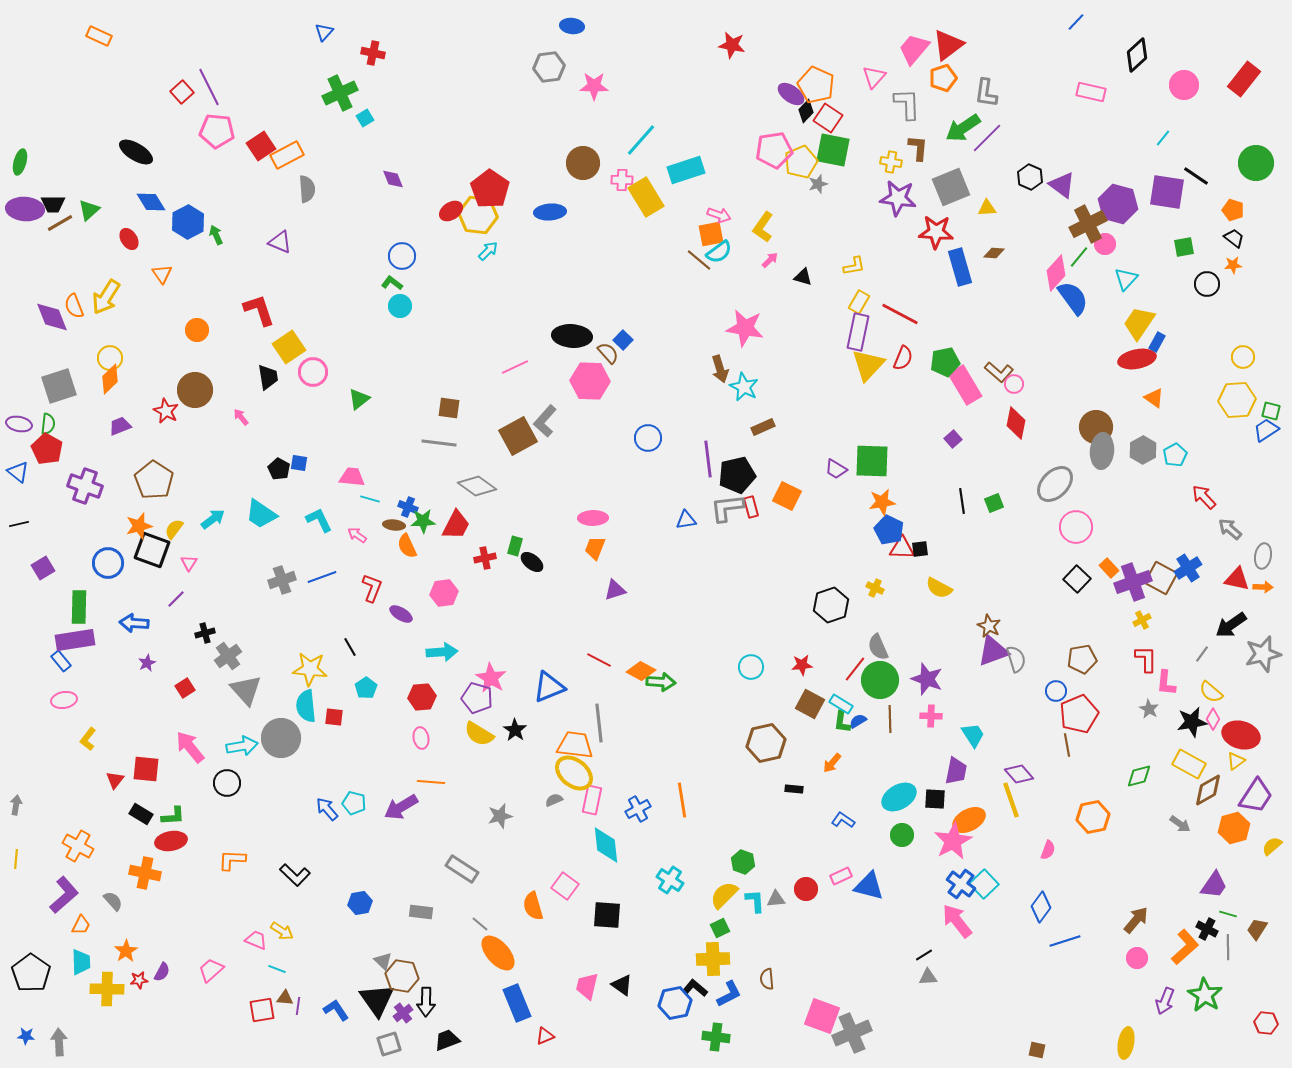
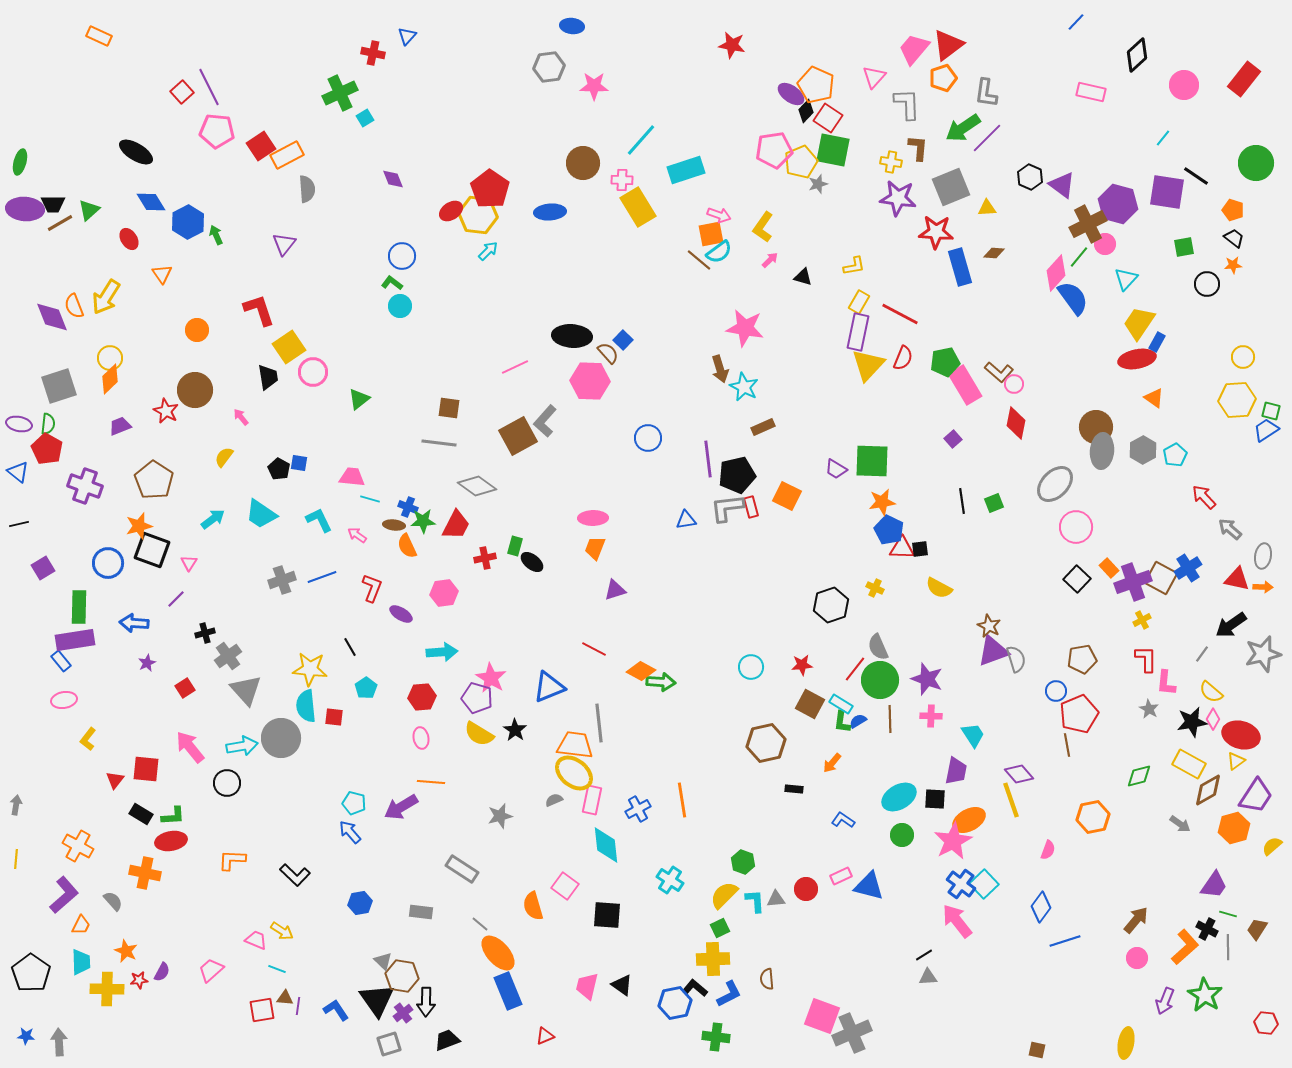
blue triangle at (324, 32): moved 83 px right, 4 px down
yellow rectangle at (646, 197): moved 8 px left, 10 px down
purple triangle at (280, 242): moved 4 px right, 2 px down; rotated 45 degrees clockwise
yellow semicircle at (174, 529): moved 50 px right, 72 px up
red line at (599, 660): moved 5 px left, 11 px up
blue arrow at (327, 809): moved 23 px right, 23 px down
orange star at (126, 951): rotated 15 degrees counterclockwise
blue rectangle at (517, 1003): moved 9 px left, 12 px up
